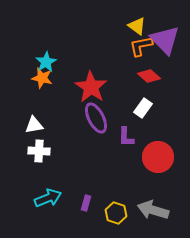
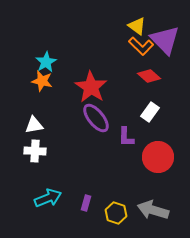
orange L-shape: rotated 125 degrees counterclockwise
orange star: moved 3 px down
white rectangle: moved 7 px right, 4 px down
purple ellipse: rotated 12 degrees counterclockwise
white cross: moved 4 px left
